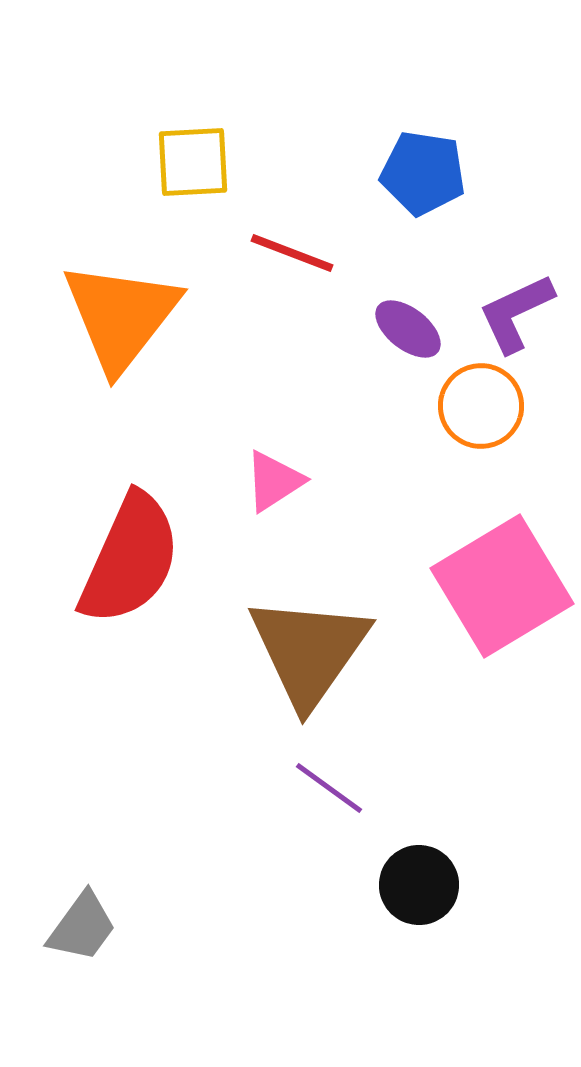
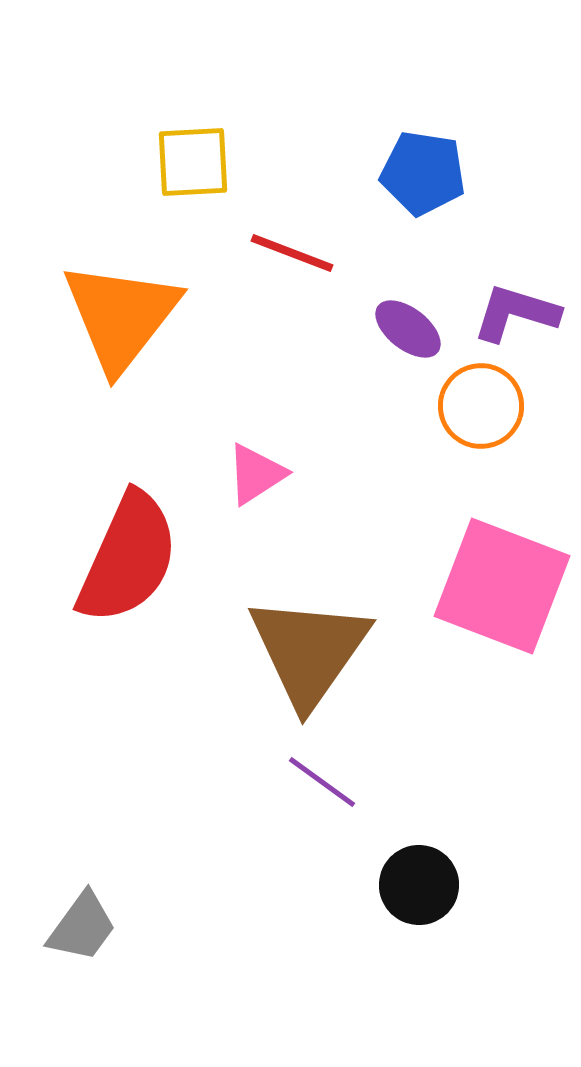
purple L-shape: rotated 42 degrees clockwise
pink triangle: moved 18 px left, 7 px up
red semicircle: moved 2 px left, 1 px up
pink square: rotated 38 degrees counterclockwise
purple line: moved 7 px left, 6 px up
